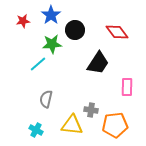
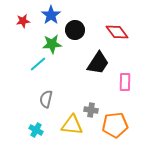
pink rectangle: moved 2 px left, 5 px up
